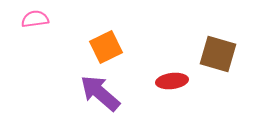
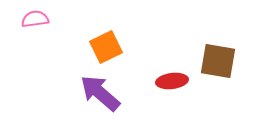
brown square: moved 7 px down; rotated 6 degrees counterclockwise
